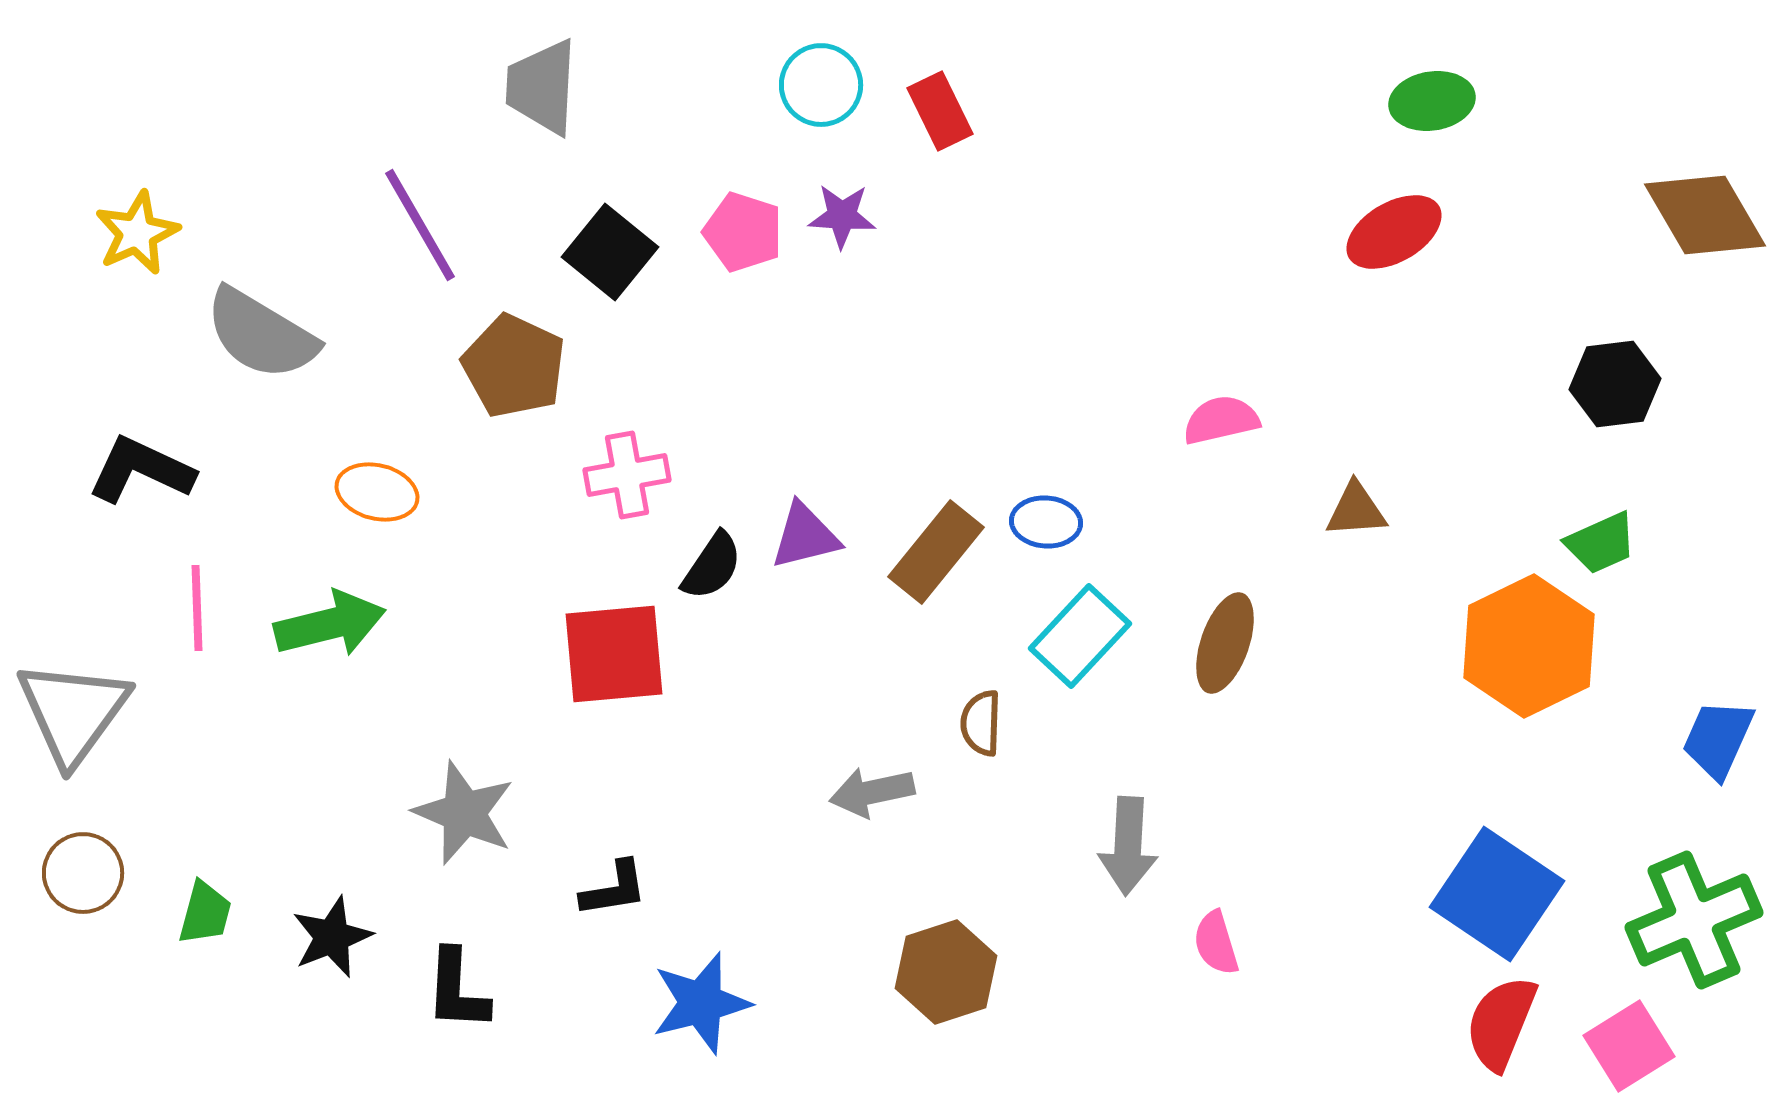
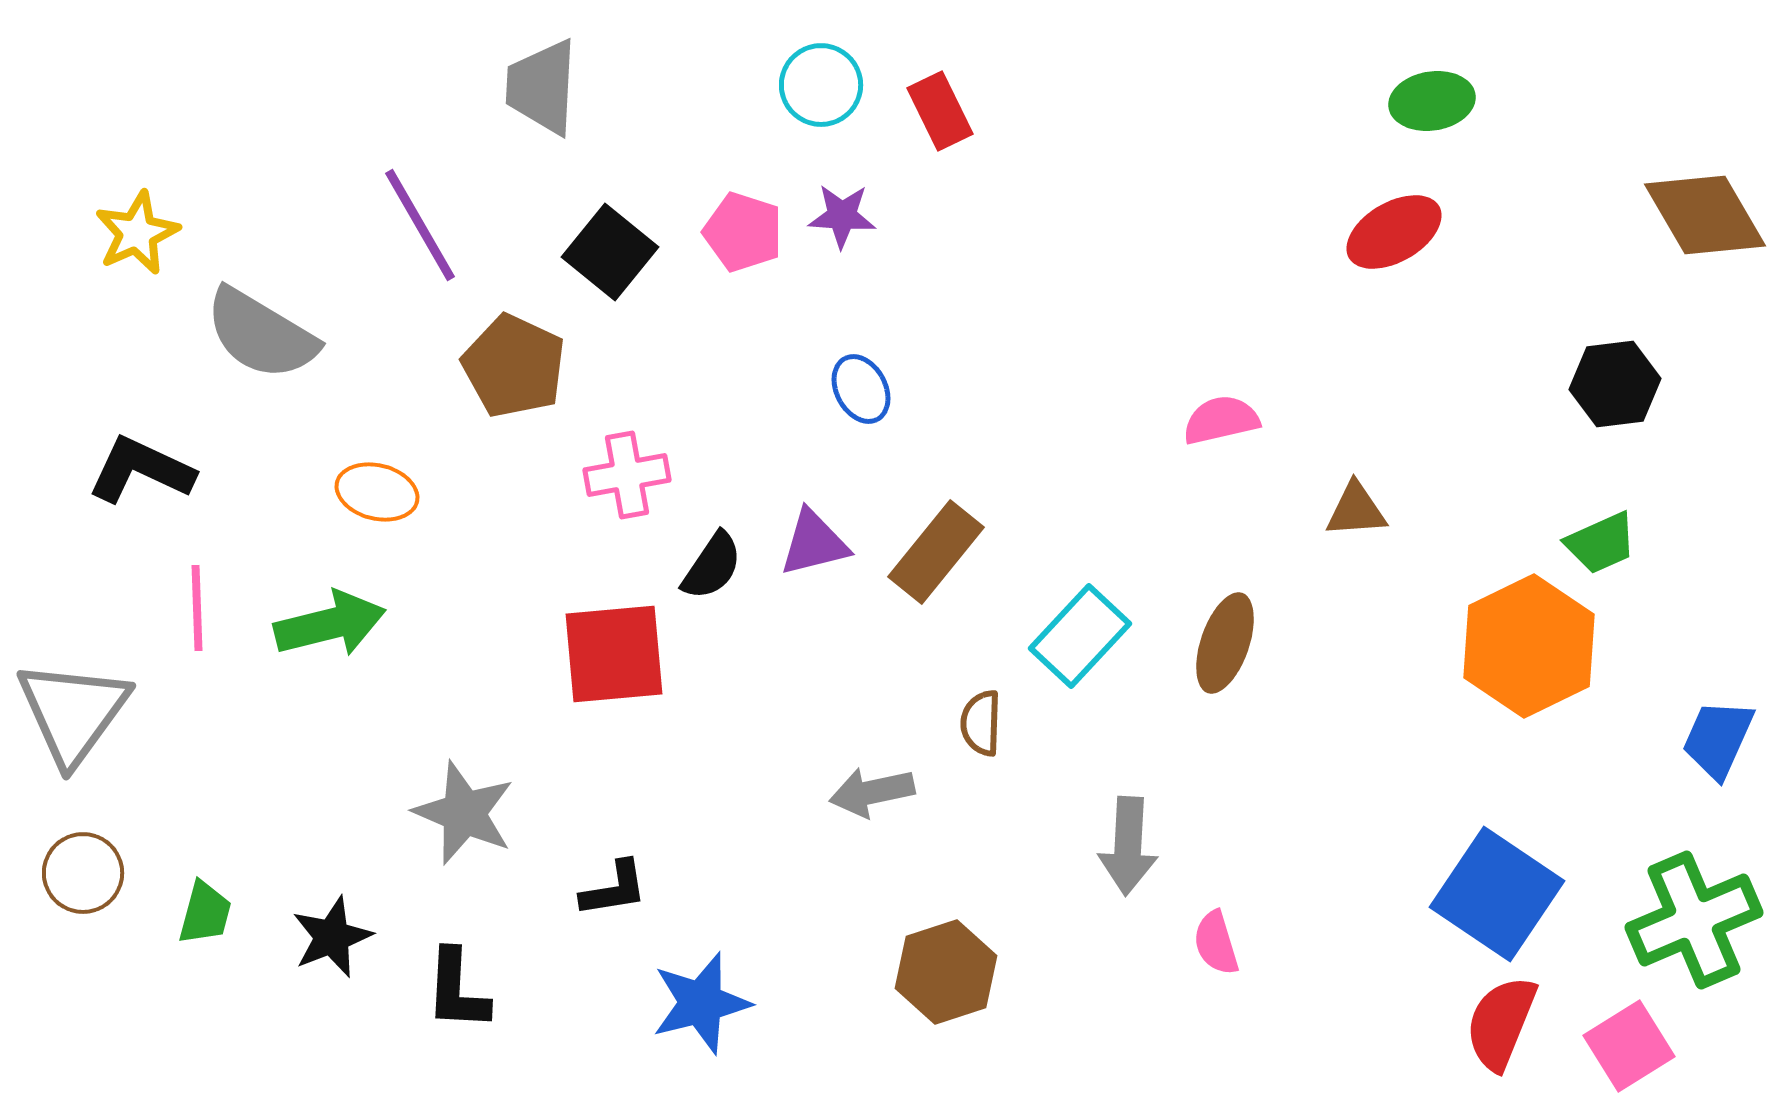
blue ellipse at (1046, 522): moved 185 px left, 133 px up; rotated 58 degrees clockwise
purple triangle at (805, 536): moved 9 px right, 7 px down
